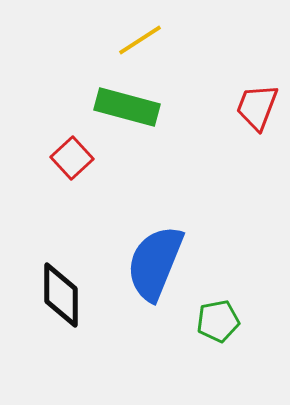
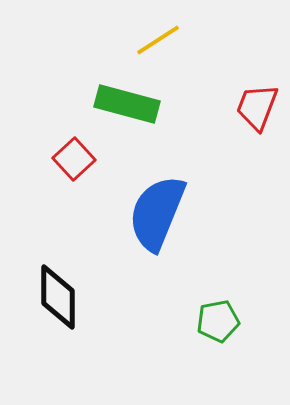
yellow line: moved 18 px right
green rectangle: moved 3 px up
red square: moved 2 px right, 1 px down
blue semicircle: moved 2 px right, 50 px up
black diamond: moved 3 px left, 2 px down
